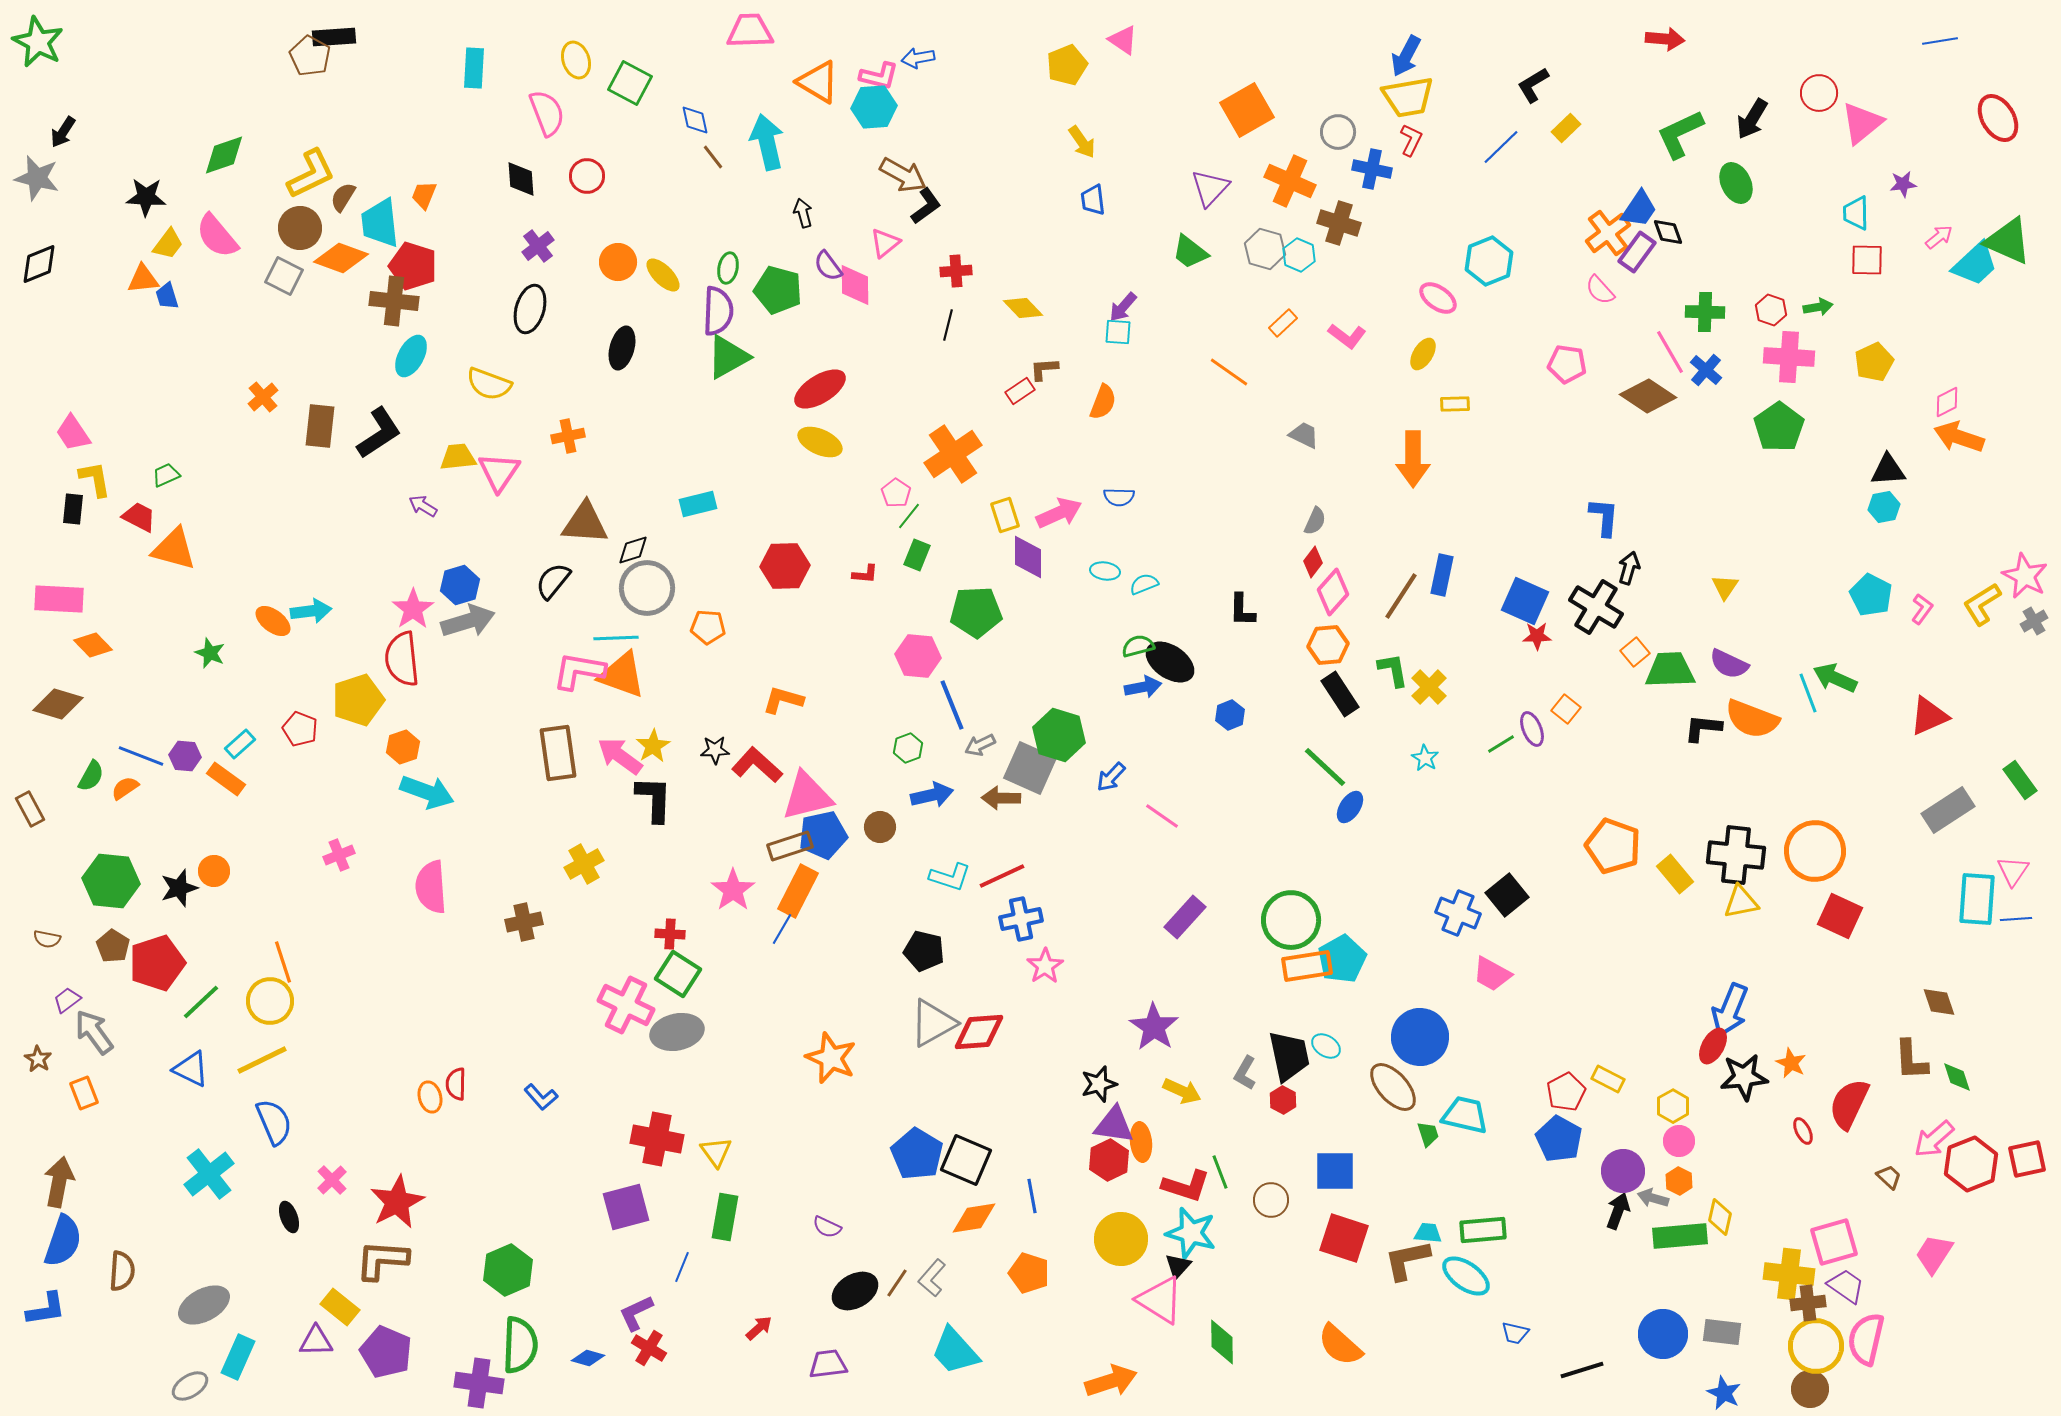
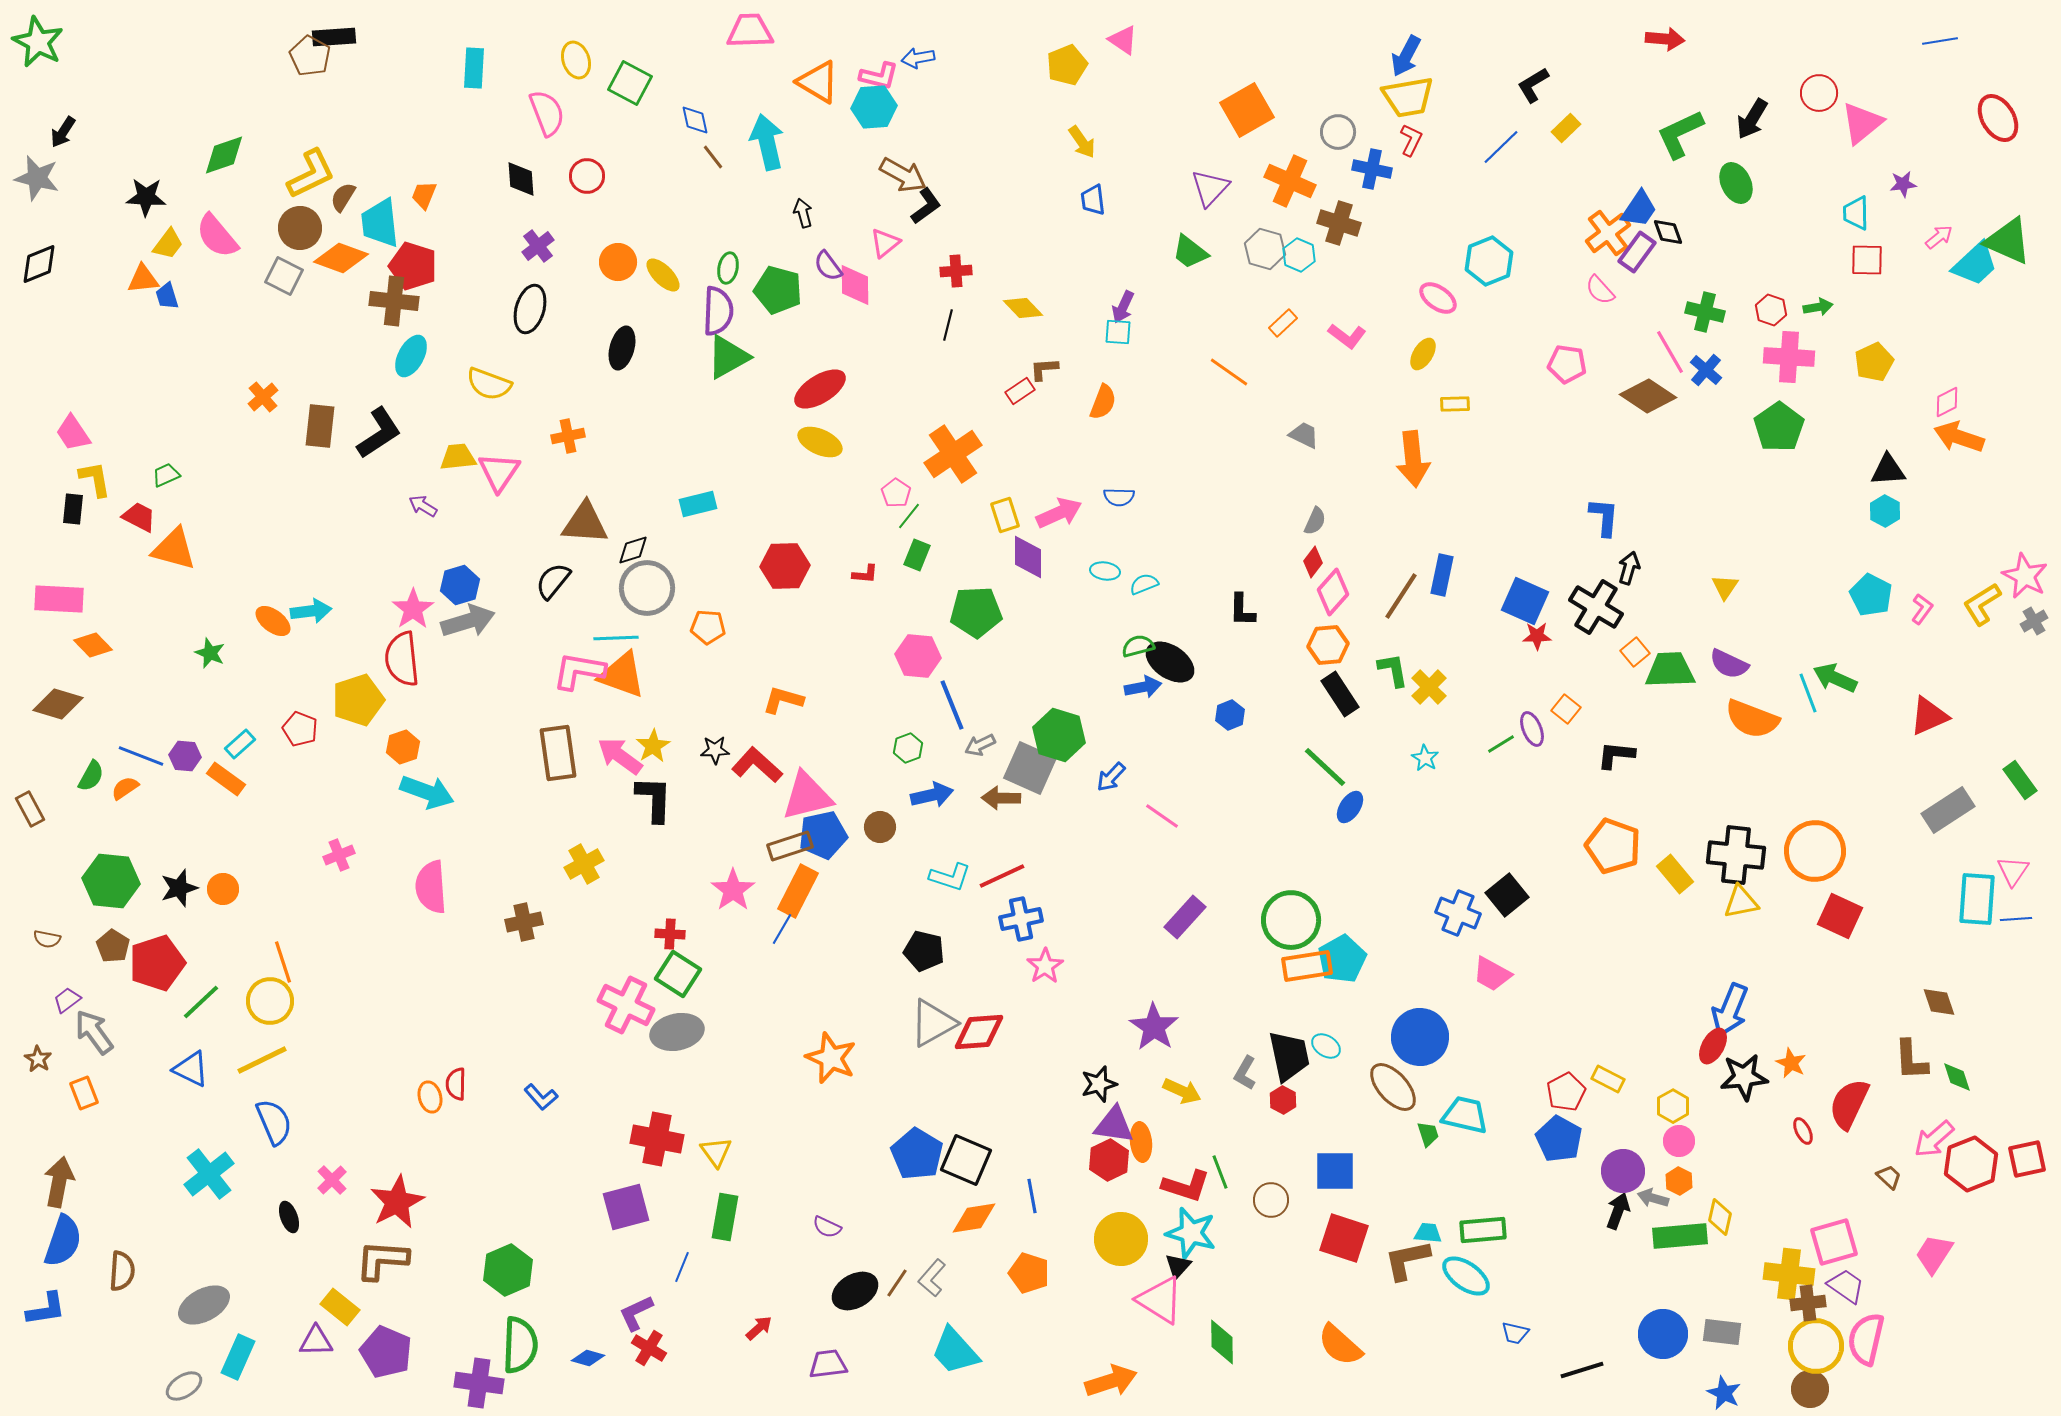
purple arrow at (1123, 307): rotated 16 degrees counterclockwise
green cross at (1705, 312): rotated 12 degrees clockwise
orange arrow at (1413, 459): rotated 6 degrees counterclockwise
cyan hexagon at (1884, 507): moved 1 px right, 4 px down; rotated 20 degrees counterclockwise
black L-shape at (1703, 728): moved 87 px left, 27 px down
orange circle at (214, 871): moved 9 px right, 18 px down
gray ellipse at (190, 1386): moved 6 px left
